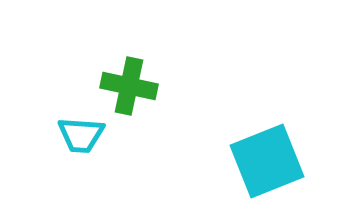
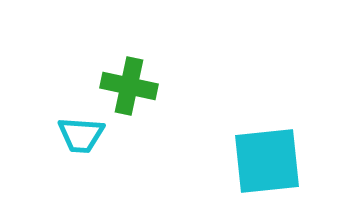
cyan square: rotated 16 degrees clockwise
